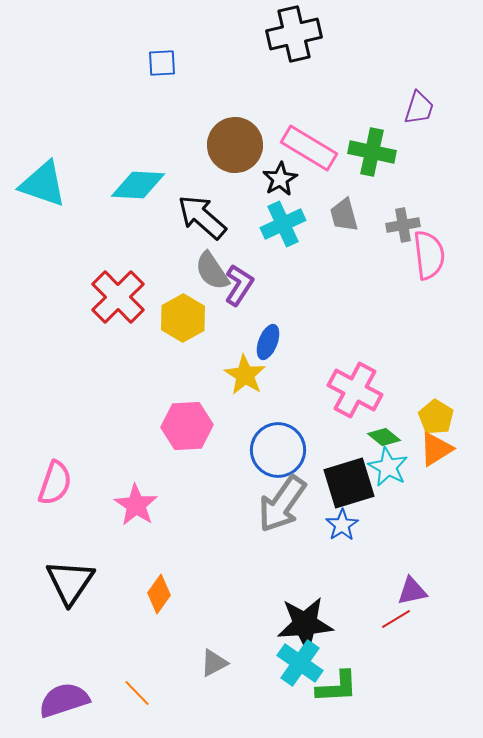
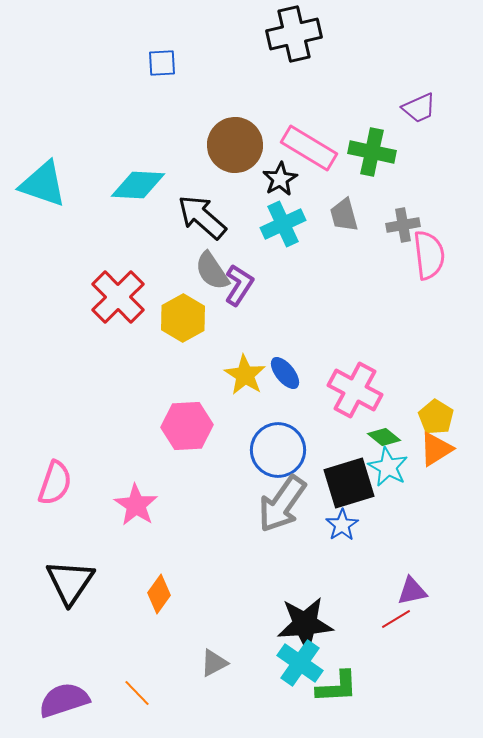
purple trapezoid at (419, 108): rotated 48 degrees clockwise
blue ellipse at (268, 342): moved 17 px right, 31 px down; rotated 60 degrees counterclockwise
